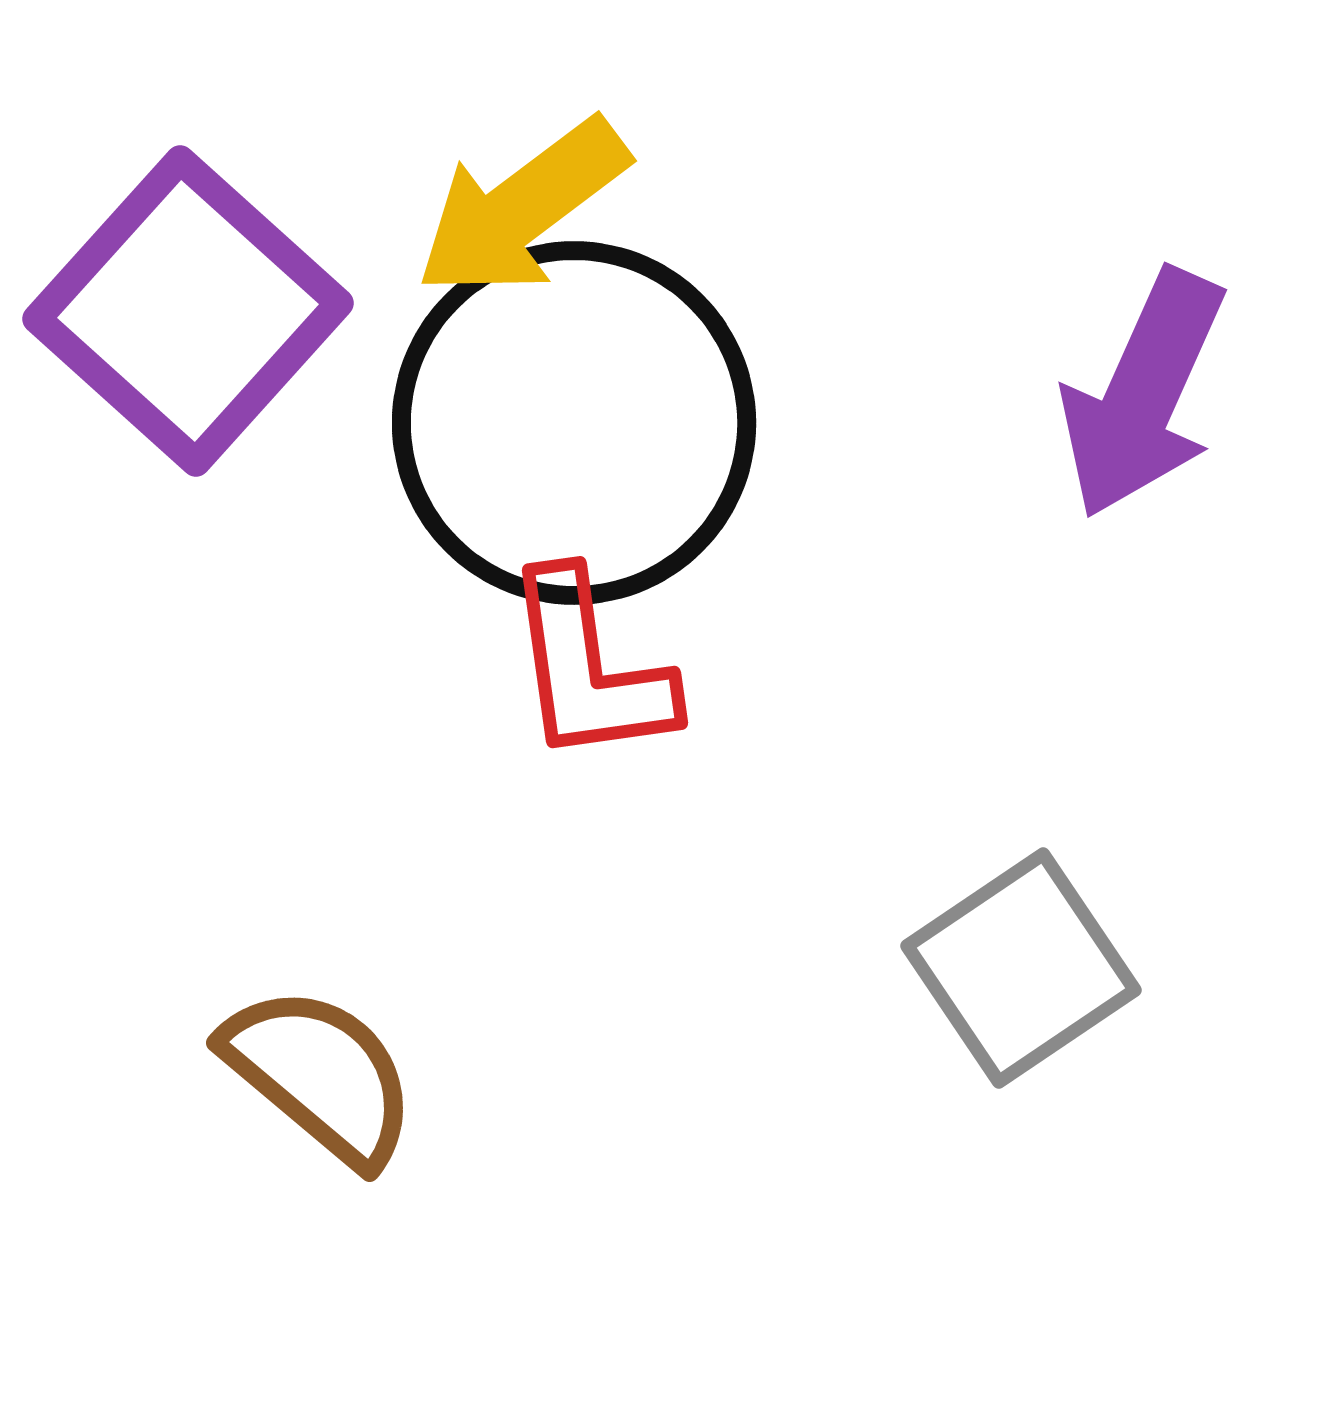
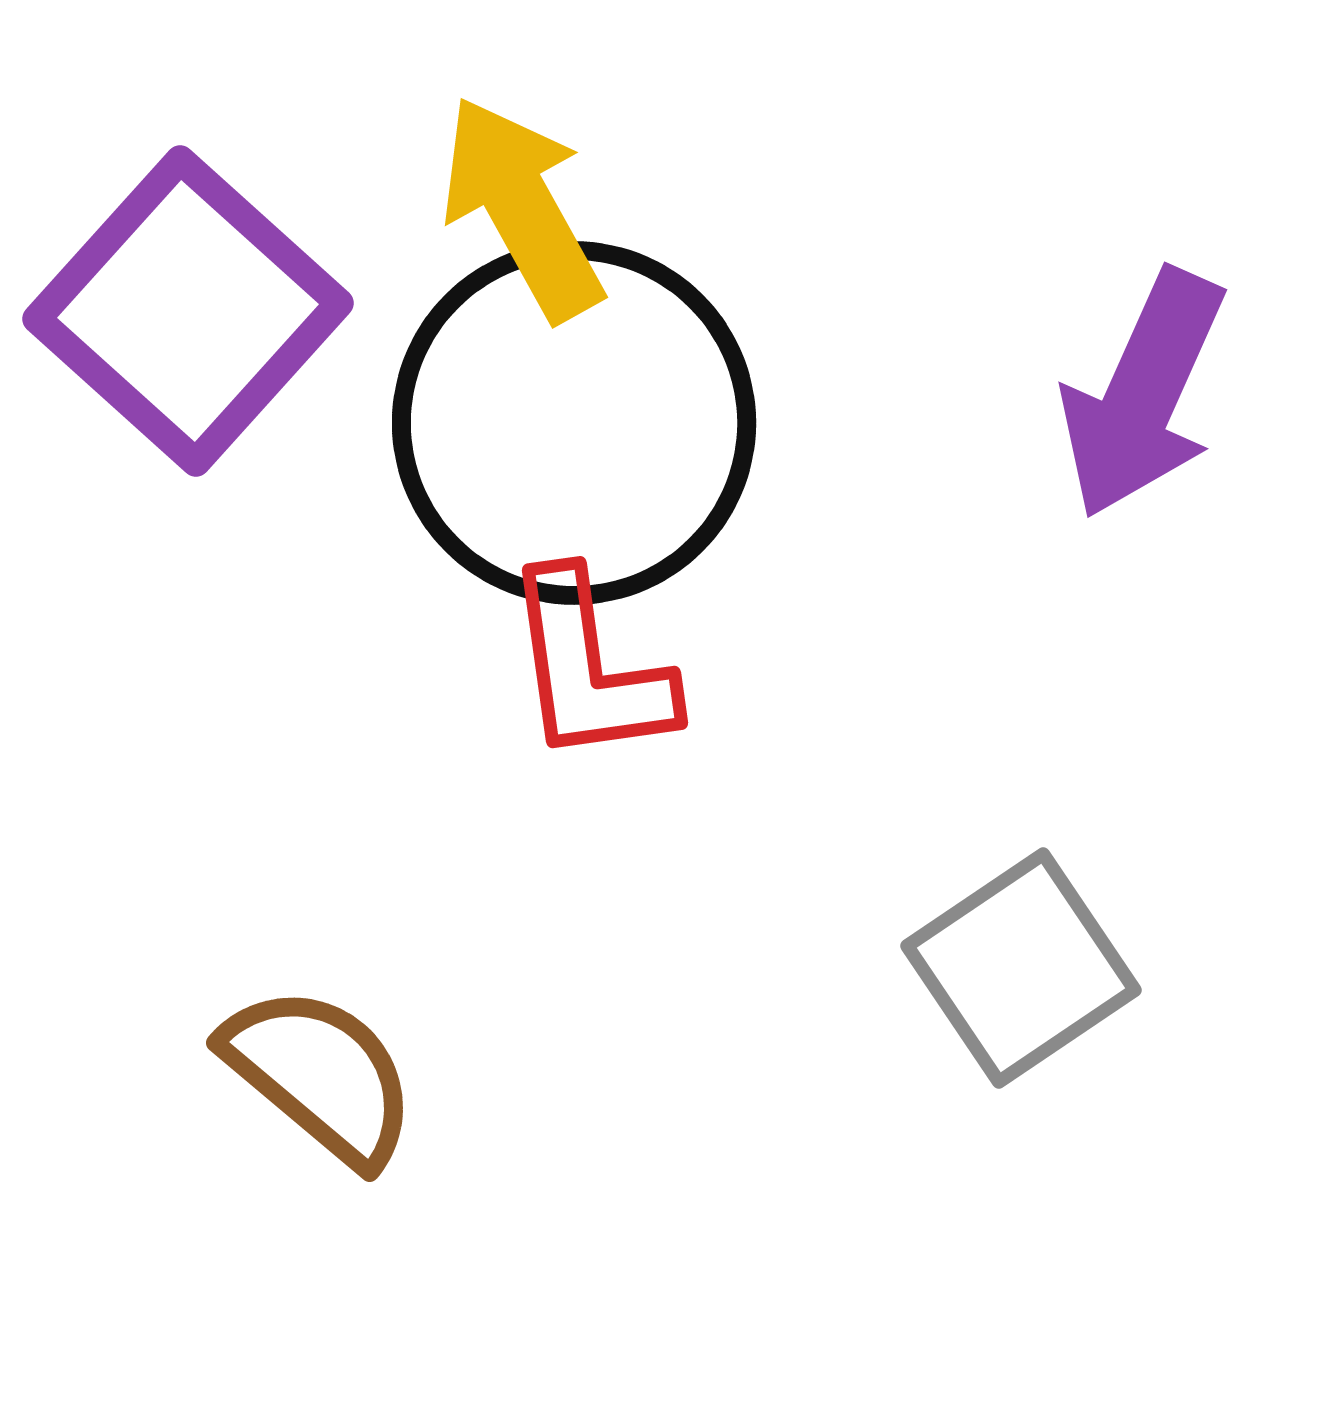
yellow arrow: rotated 98 degrees clockwise
